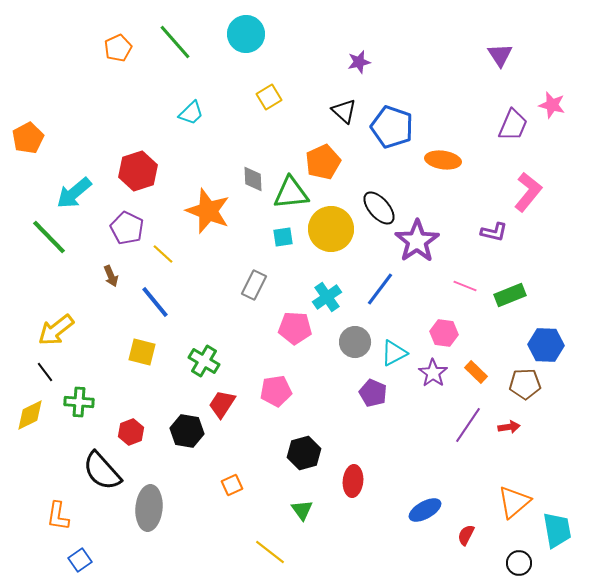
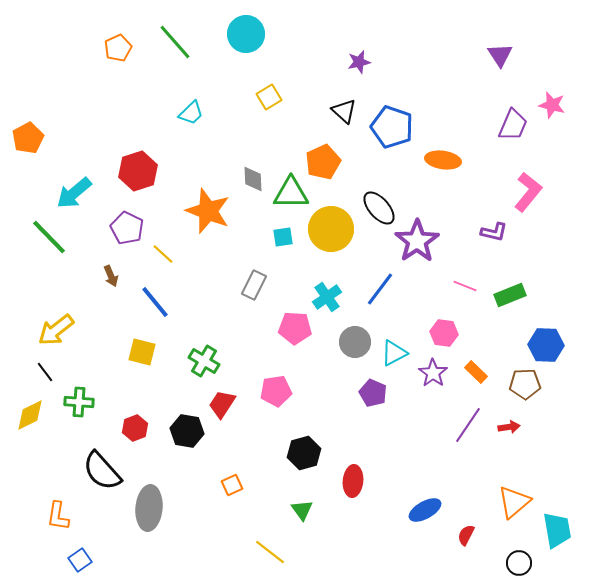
green triangle at (291, 193): rotated 6 degrees clockwise
red hexagon at (131, 432): moved 4 px right, 4 px up
